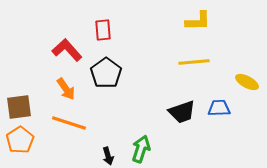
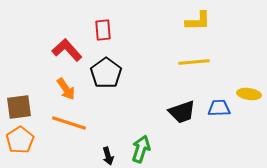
yellow ellipse: moved 2 px right, 12 px down; rotated 20 degrees counterclockwise
